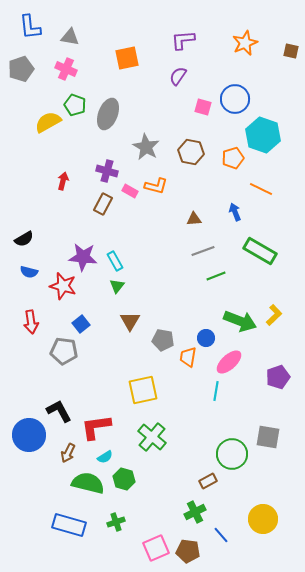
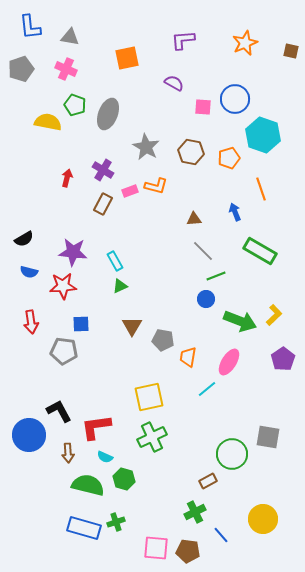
purple semicircle at (178, 76): moved 4 px left, 7 px down; rotated 84 degrees clockwise
pink square at (203, 107): rotated 12 degrees counterclockwise
yellow semicircle at (48, 122): rotated 40 degrees clockwise
orange pentagon at (233, 158): moved 4 px left
purple cross at (107, 171): moved 4 px left, 1 px up; rotated 15 degrees clockwise
red arrow at (63, 181): moved 4 px right, 3 px up
orange line at (261, 189): rotated 45 degrees clockwise
pink rectangle at (130, 191): rotated 49 degrees counterclockwise
gray line at (203, 251): rotated 65 degrees clockwise
purple star at (83, 257): moved 10 px left, 5 px up
red star at (63, 286): rotated 20 degrees counterclockwise
green triangle at (117, 286): moved 3 px right; rotated 28 degrees clockwise
brown triangle at (130, 321): moved 2 px right, 5 px down
blue square at (81, 324): rotated 36 degrees clockwise
blue circle at (206, 338): moved 39 px up
pink ellipse at (229, 362): rotated 16 degrees counterclockwise
purple pentagon at (278, 377): moved 5 px right, 18 px up; rotated 15 degrees counterclockwise
yellow square at (143, 390): moved 6 px right, 7 px down
cyan line at (216, 391): moved 9 px left, 2 px up; rotated 42 degrees clockwise
green cross at (152, 437): rotated 24 degrees clockwise
brown arrow at (68, 453): rotated 30 degrees counterclockwise
cyan semicircle at (105, 457): rotated 56 degrees clockwise
green semicircle at (88, 483): moved 2 px down
blue rectangle at (69, 525): moved 15 px right, 3 px down
pink square at (156, 548): rotated 28 degrees clockwise
